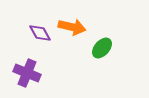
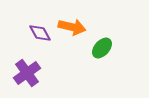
purple cross: rotated 32 degrees clockwise
